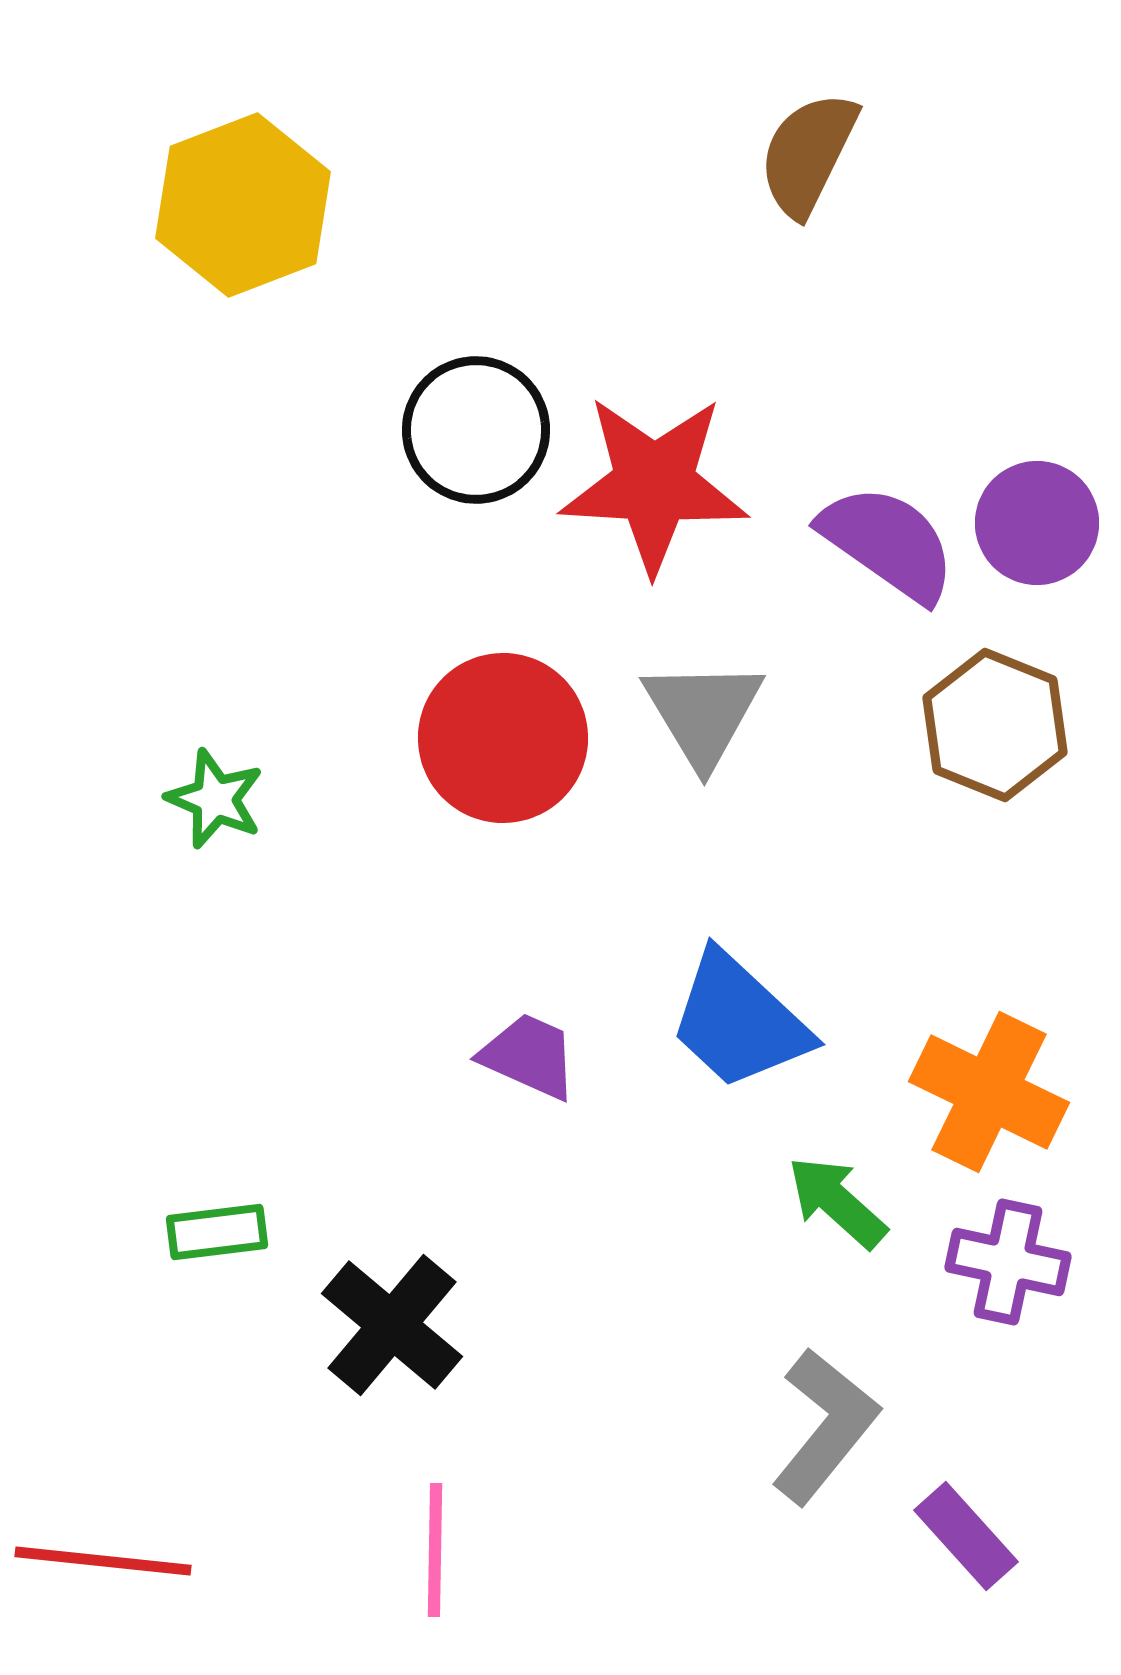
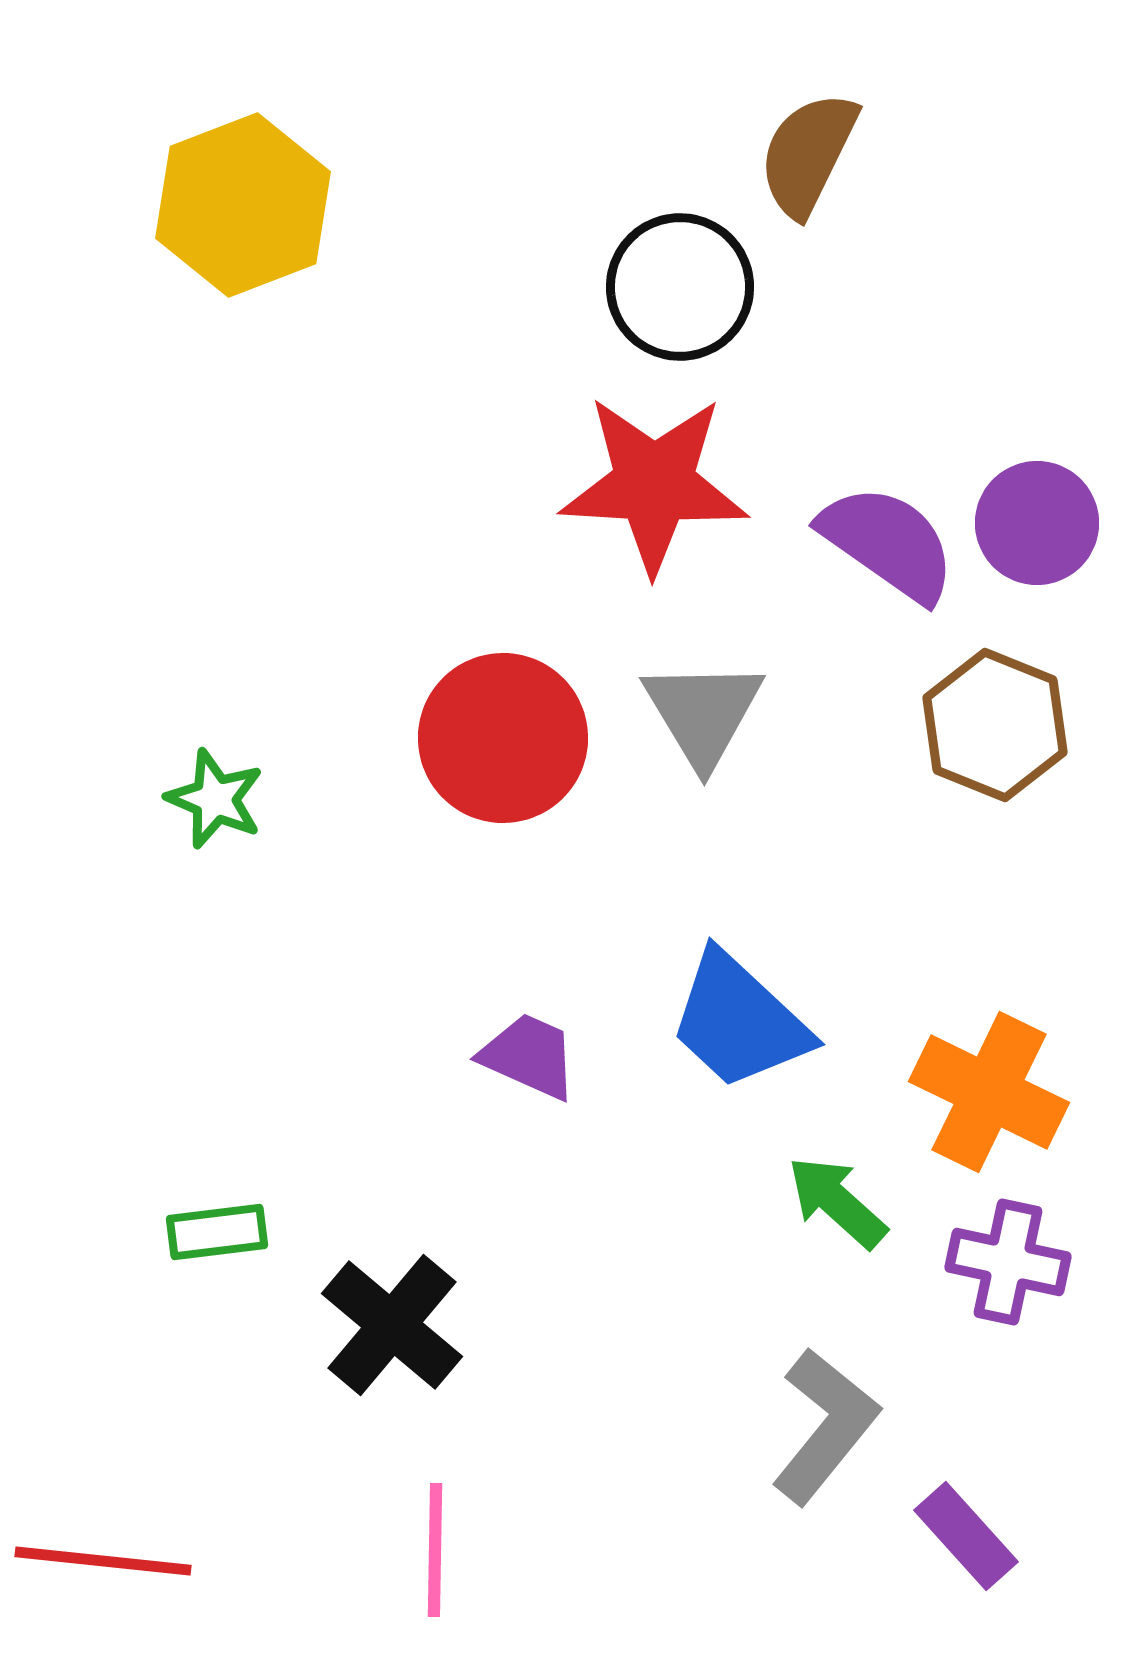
black circle: moved 204 px right, 143 px up
